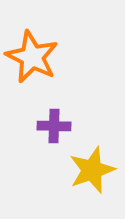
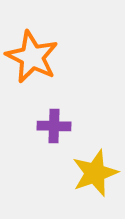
yellow star: moved 3 px right, 3 px down
